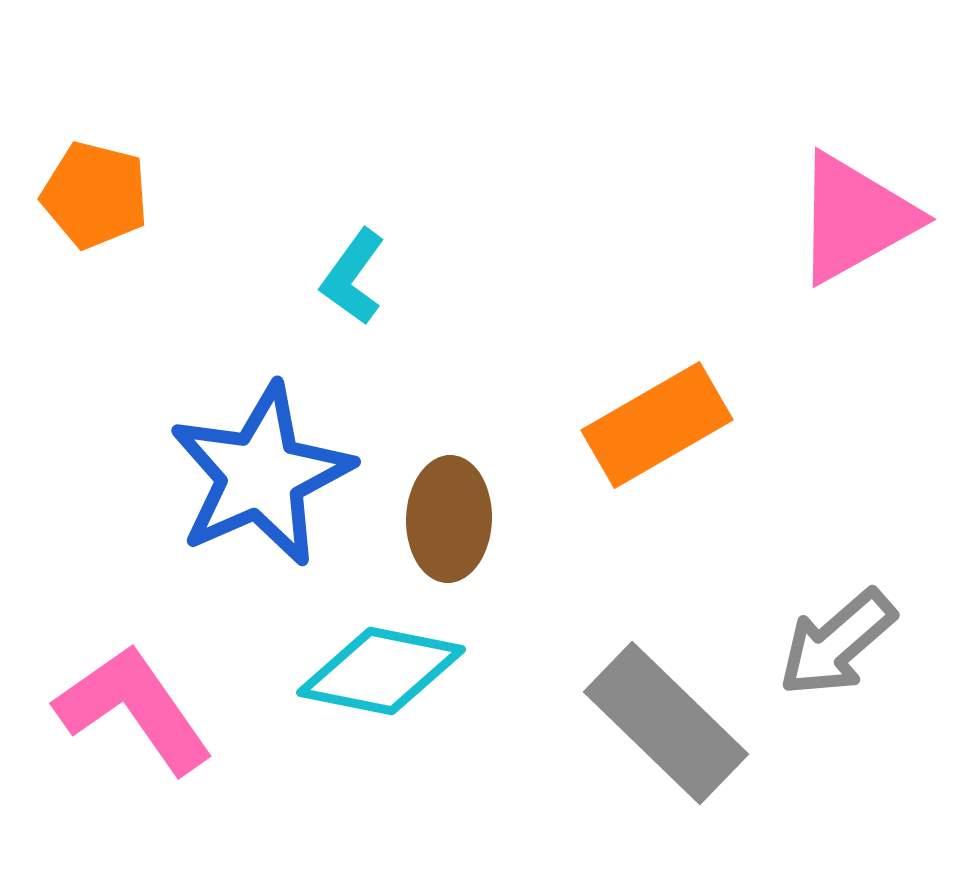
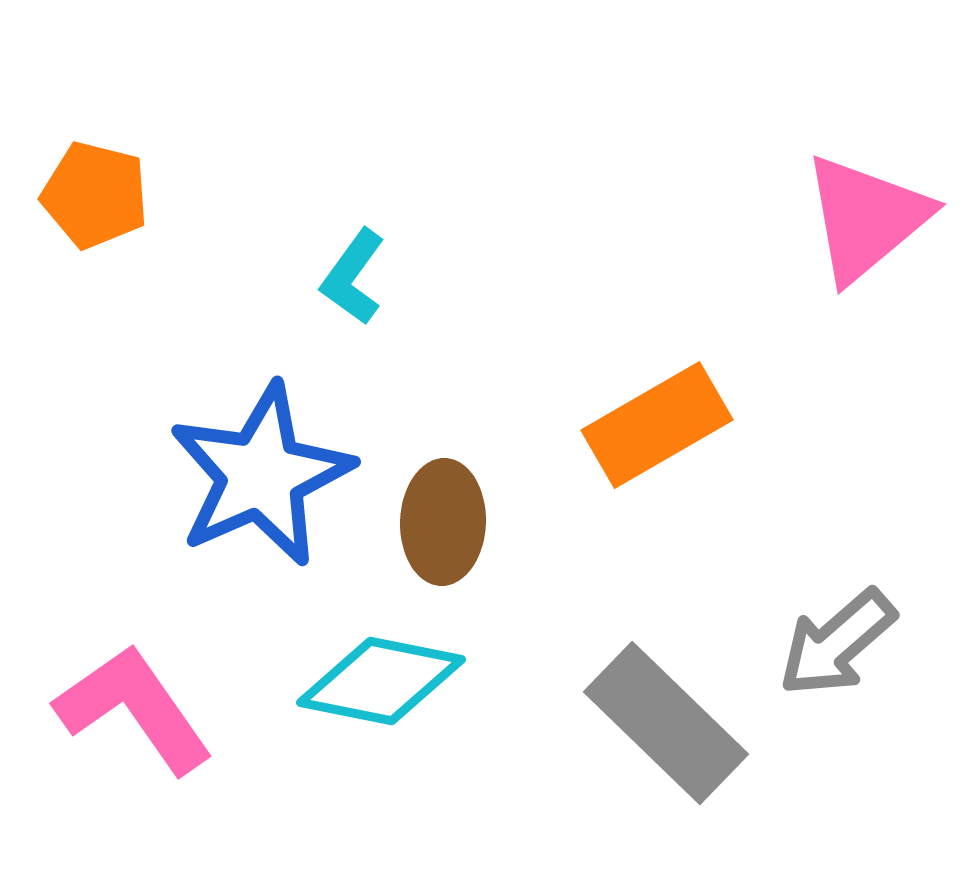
pink triangle: moved 11 px right; rotated 11 degrees counterclockwise
brown ellipse: moved 6 px left, 3 px down
cyan diamond: moved 10 px down
